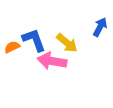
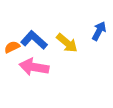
blue arrow: moved 1 px left, 4 px down
blue L-shape: rotated 28 degrees counterclockwise
pink arrow: moved 18 px left, 6 px down
